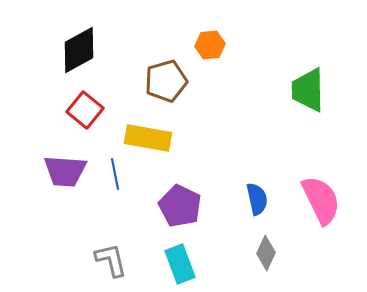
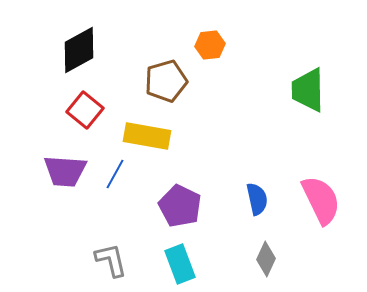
yellow rectangle: moved 1 px left, 2 px up
blue line: rotated 40 degrees clockwise
gray diamond: moved 6 px down
